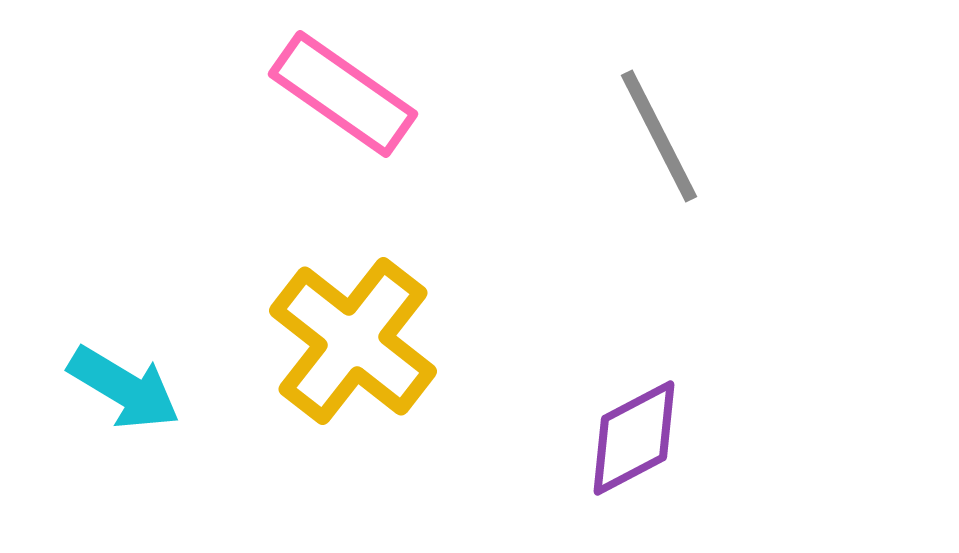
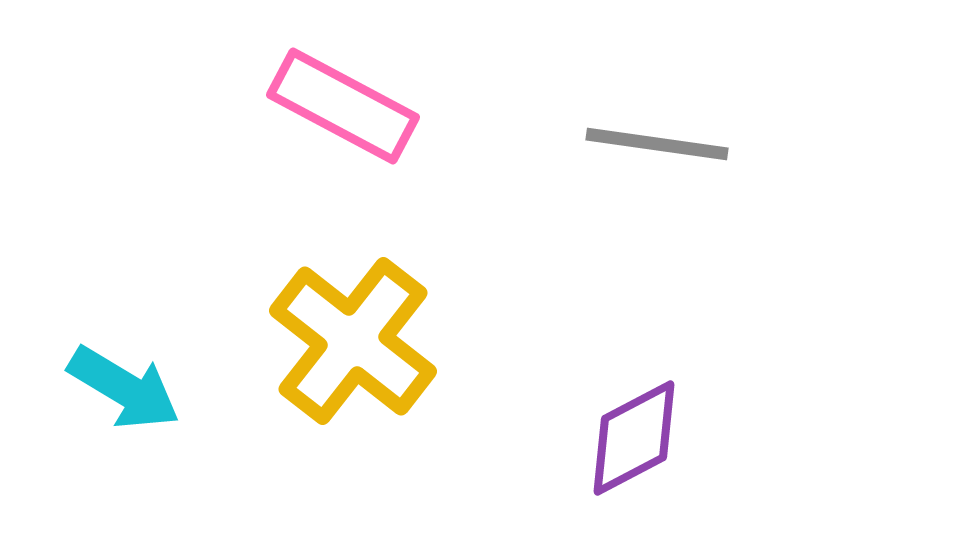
pink rectangle: moved 12 px down; rotated 7 degrees counterclockwise
gray line: moved 2 px left, 8 px down; rotated 55 degrees counterclockwise
